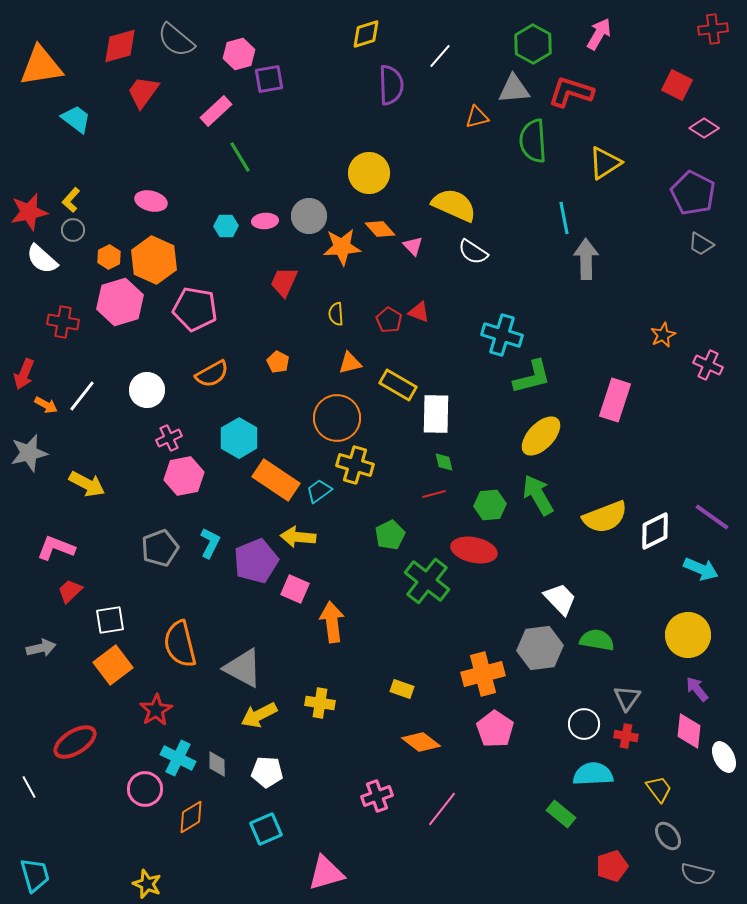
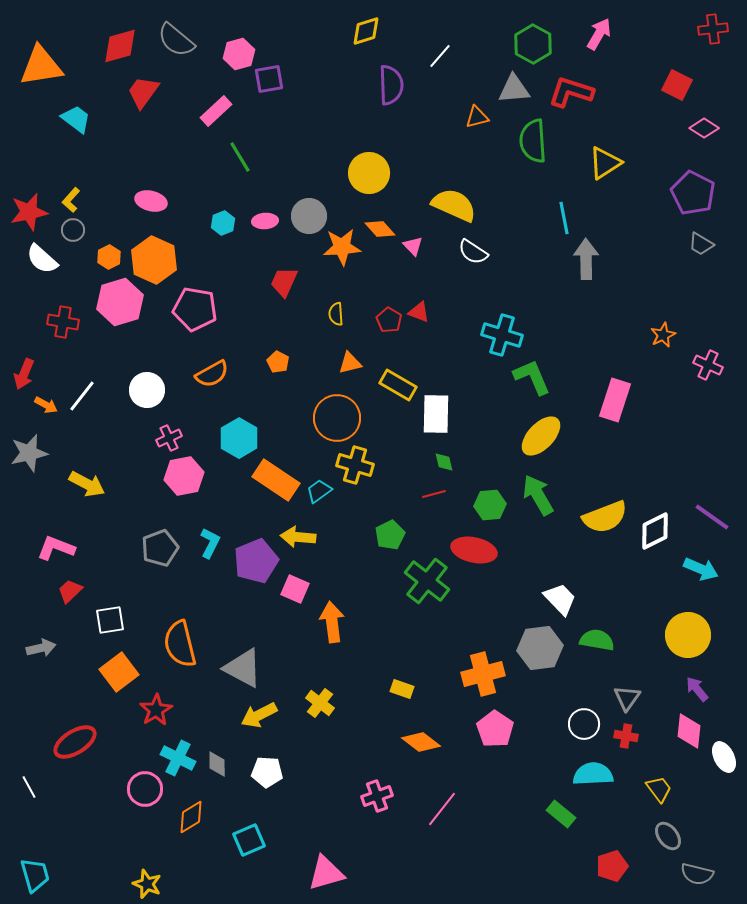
yellow diamond at (366, 34): moved 3 px up
cyan hexagon at (226, 226): moved 3 px left, 3 px up; rotated 20 degrees counterclockwise
green L-shape at (532, 377): rotated 99 degrees counterclockwise
orange square at (113, 665): moved 6 px right, 7 px down
yellow cross at (320, 703): rotated 28 degrees clockwise
cyan square at (266, 829): moved 17 px left, 11 px down
